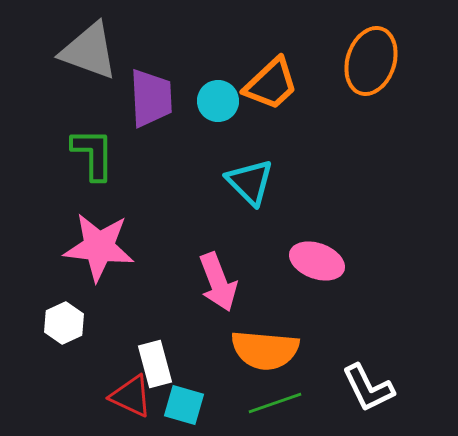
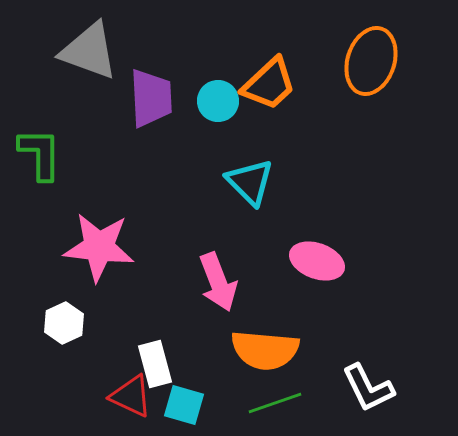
orange trapezoid: moved 2 px left
green L-shape: moved 53 px left
